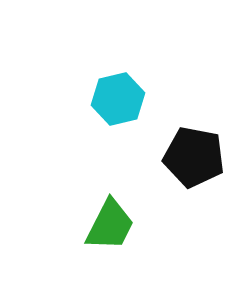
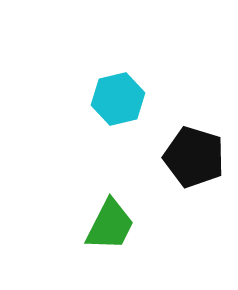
black pentagon: rotated 6 degrees clockwise
